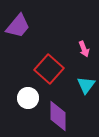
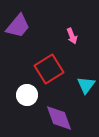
pink arrow: moved 12 px left, 13 px up
red square: rotated 16 degrees clockwise
white circle: moved 1 px left, 3 px up
purple diamond: moved 1 px right, 2 px down; rotated 20 degrees counterclockwise
